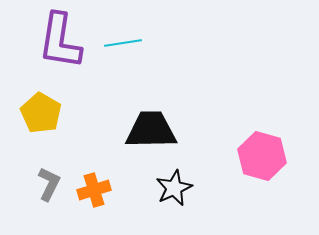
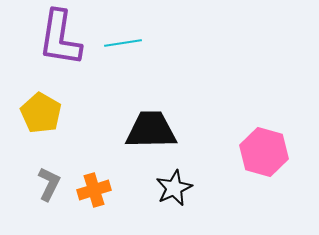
purple L-shape: moved 3 px up
pink hexagon: moved 2 px right, 4 px up
